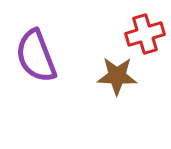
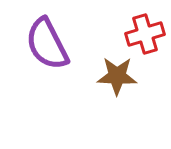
purple semicircle: moved 11 px right, 12 px up; rotated 6 degrees counterclockwise
